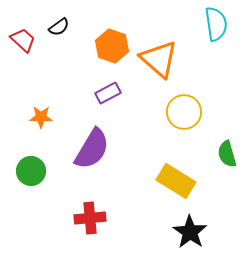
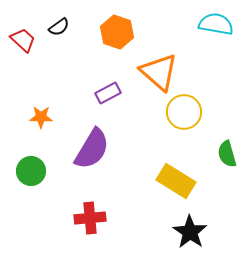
cyan semicircle: rotated 72 degrees counterclockwise
orange hexagon: moved 5 px right, 14 px up
orange triangle: moved 13 px down
